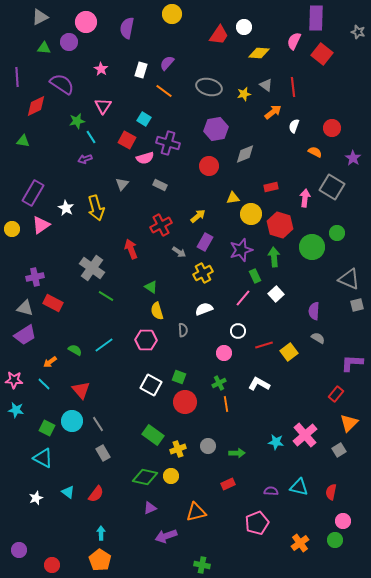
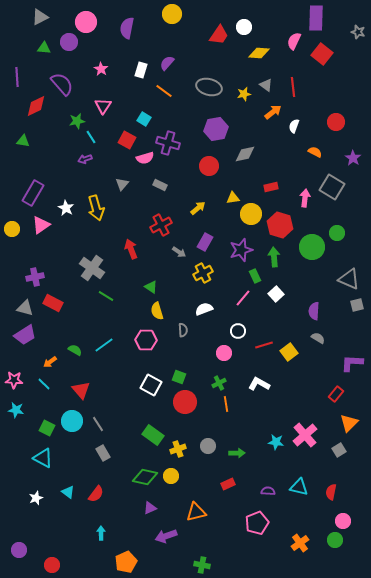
purple semicircle at (62, 84): rotated 15 degrees clockwise
red circle at (332, 128): moved 4 px right, 6 px up
gray diamond at (245, 154): rotated 10 degrees clockwise
yellow arrow at (198, 216): moved 8 px up
purple semicircle at (271, 491): moved 3 px left
orange pentagon at (100, 560): moved 26 px right, 2 px down; rotated 15 degrees clockwise
